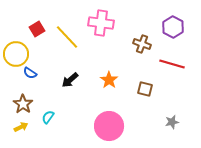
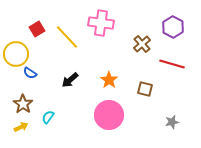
brown cross: rotated 30 degrees clockwise
pink circle: moved 11 px up
